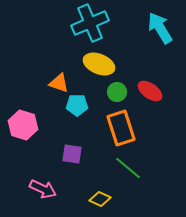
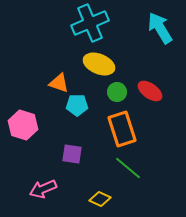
orange rectangle: moved 1 px right, 1 px down
pink arrow: rotated 132 degrees clockwise
